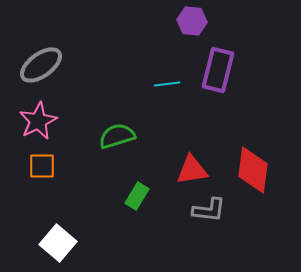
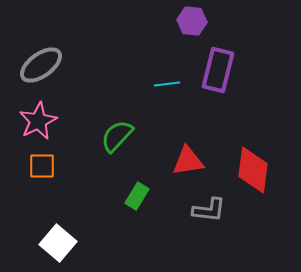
green semicircle: rotated 30 degrees counterclockwise
red triangle: moved 4 px left, 9 px up
